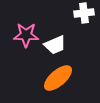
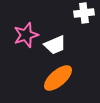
pink star: rotated 20 degrees counterclockwise
